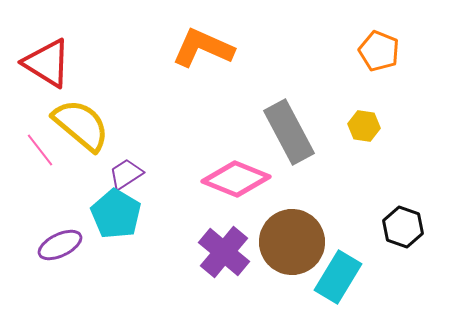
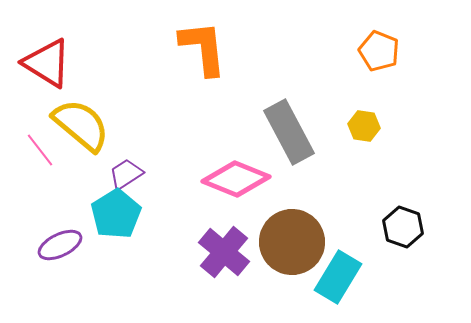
orange L-shape: rotated 60 degrees clockwise
cyan pentagon: rotated 9 degrees clockwise
